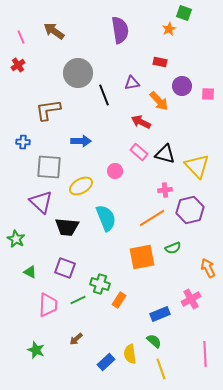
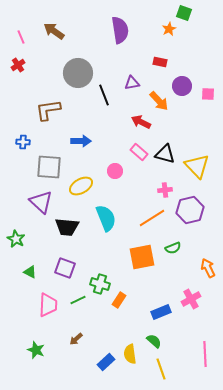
blue rectangle at (160, 314): moved 1 px right, 2 px up
